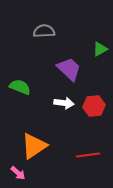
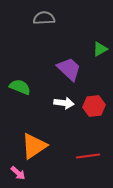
gray semicircle: moved 13 px up
red line: moved 1 px down
